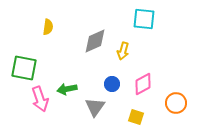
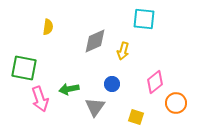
pink diamond: moved 12 px right, 2 px up; rotated 10 degrees counterclockwise
green arrow: moved 2 px right
